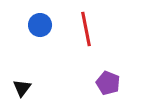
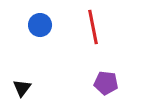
red line: moved 7 px right, 2 px up
purple pentagon: moved 2 px left; rotated 15 degrees counterclockwise
